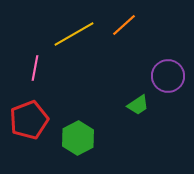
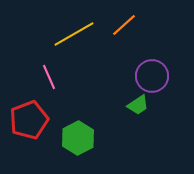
pink line: moved 14 px right, 9 px down; rotated 35 degrees counterclockwise
purple circle: moved 16 px left
